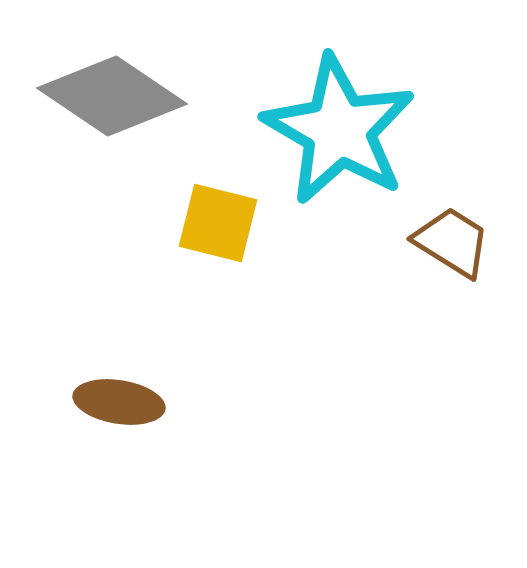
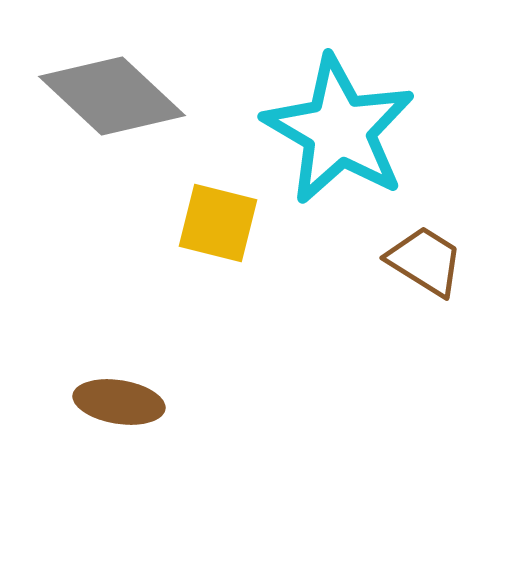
gray diamond: rotated 9 degrees clockwise
brown trapezoid: moved 27 px left, 19 px down
